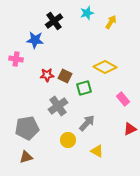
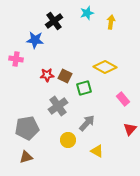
yellow arrow: rotated 24 degrees counterclockwise
red triangle: rotated 24 degrees counterclockwise
